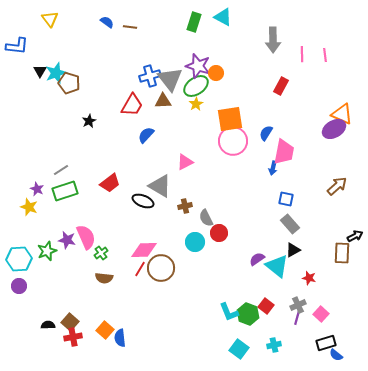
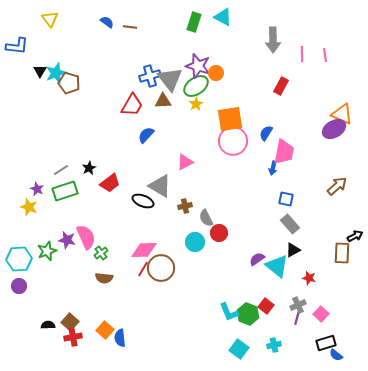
black star at (89, 121): moved 47 px down
red line at (140, 269): moved 3 px right
